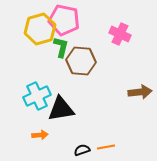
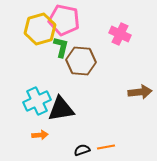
cyan cross: moved 5 px down
